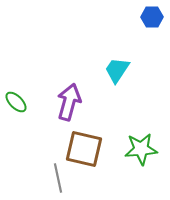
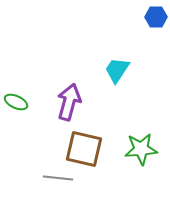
blue hexagon: moved 4 px right
green ellipse: rotated 20 degrees counterclockwise
gray line: rotated 72 degrees counterclockwise
